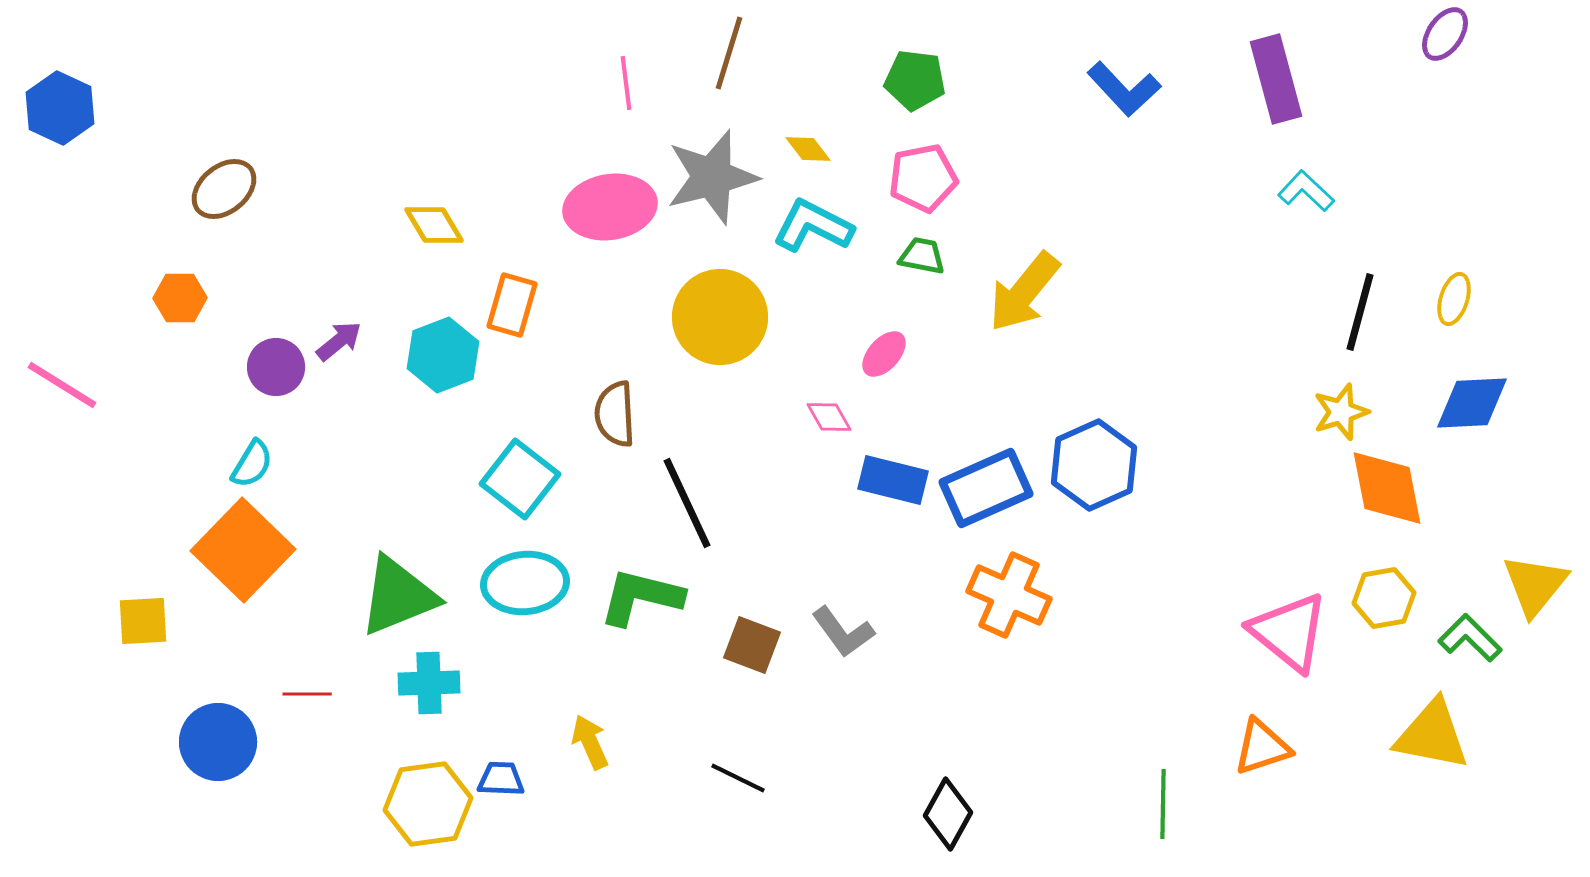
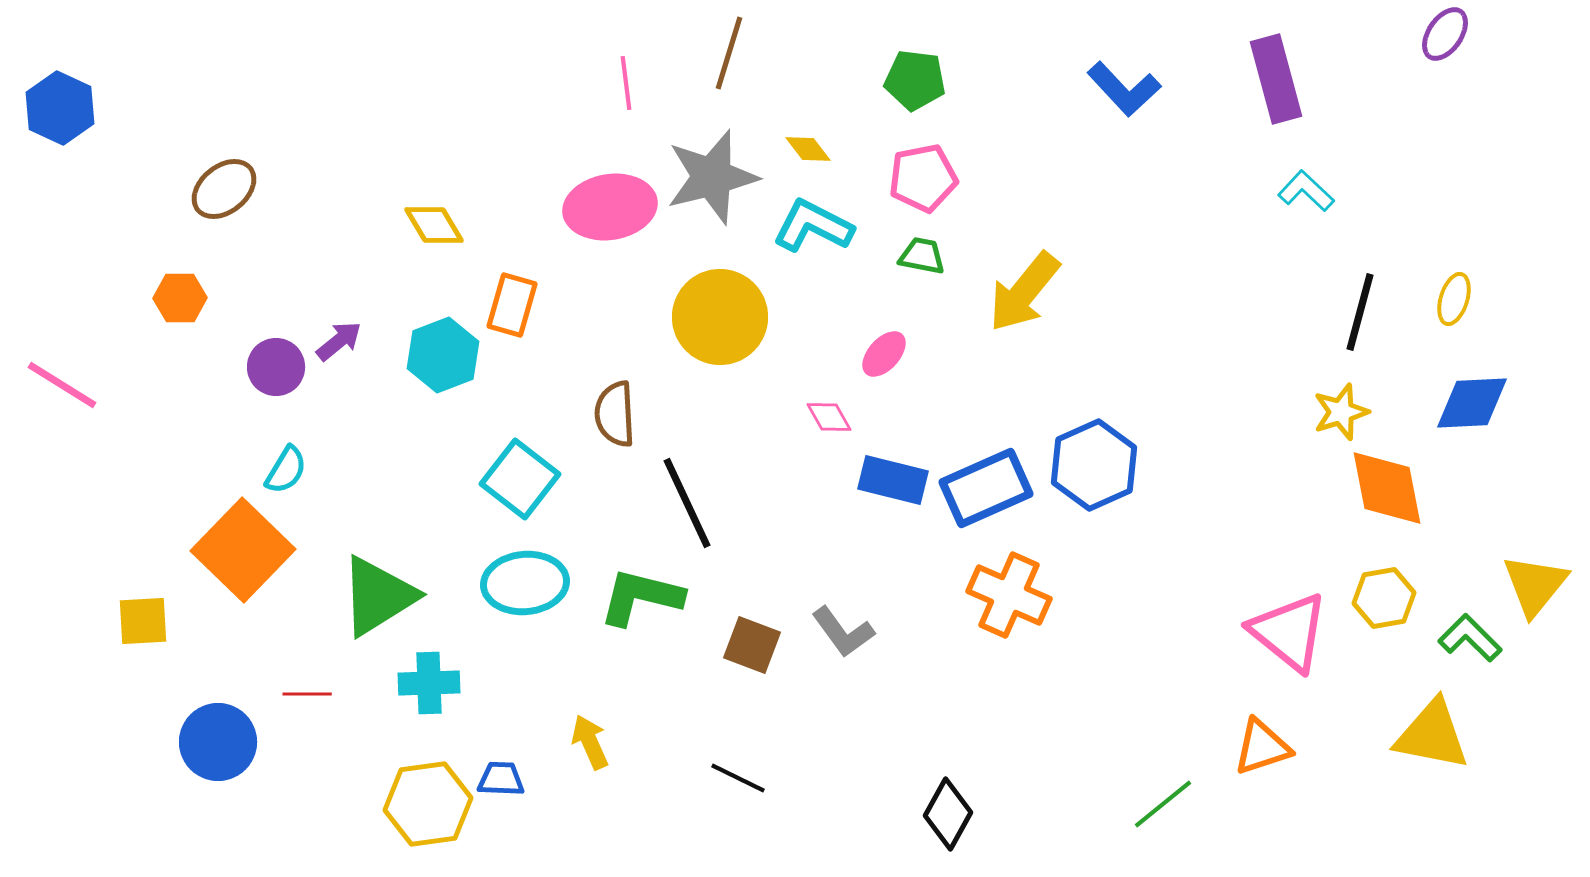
cyan semicircle at (252, 464): moved 34 px right, 6 px down
green triangle at (398, 596): moved 20 px left; rotated 10 degrees counterclockwise
green line at (1163, 804): rotated 50 degrees clockwise
